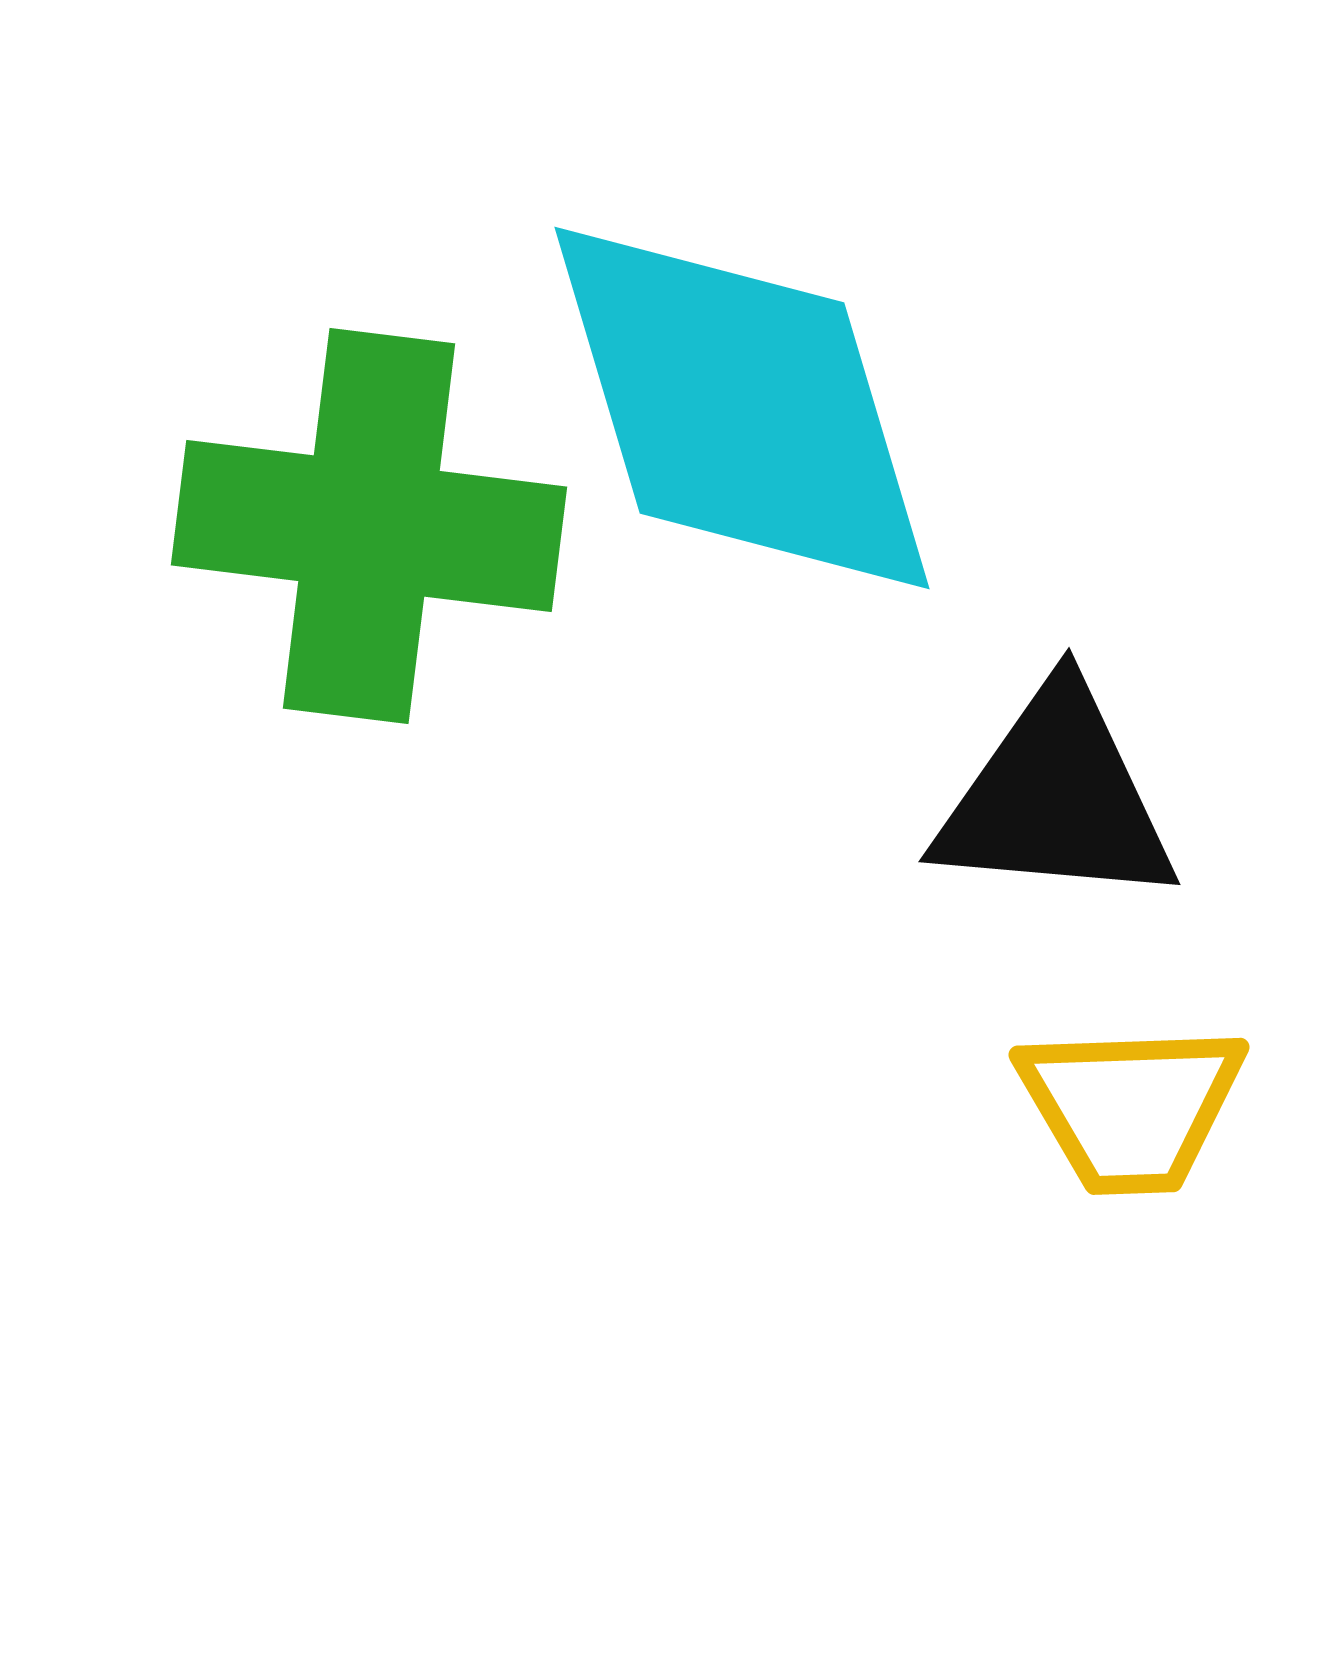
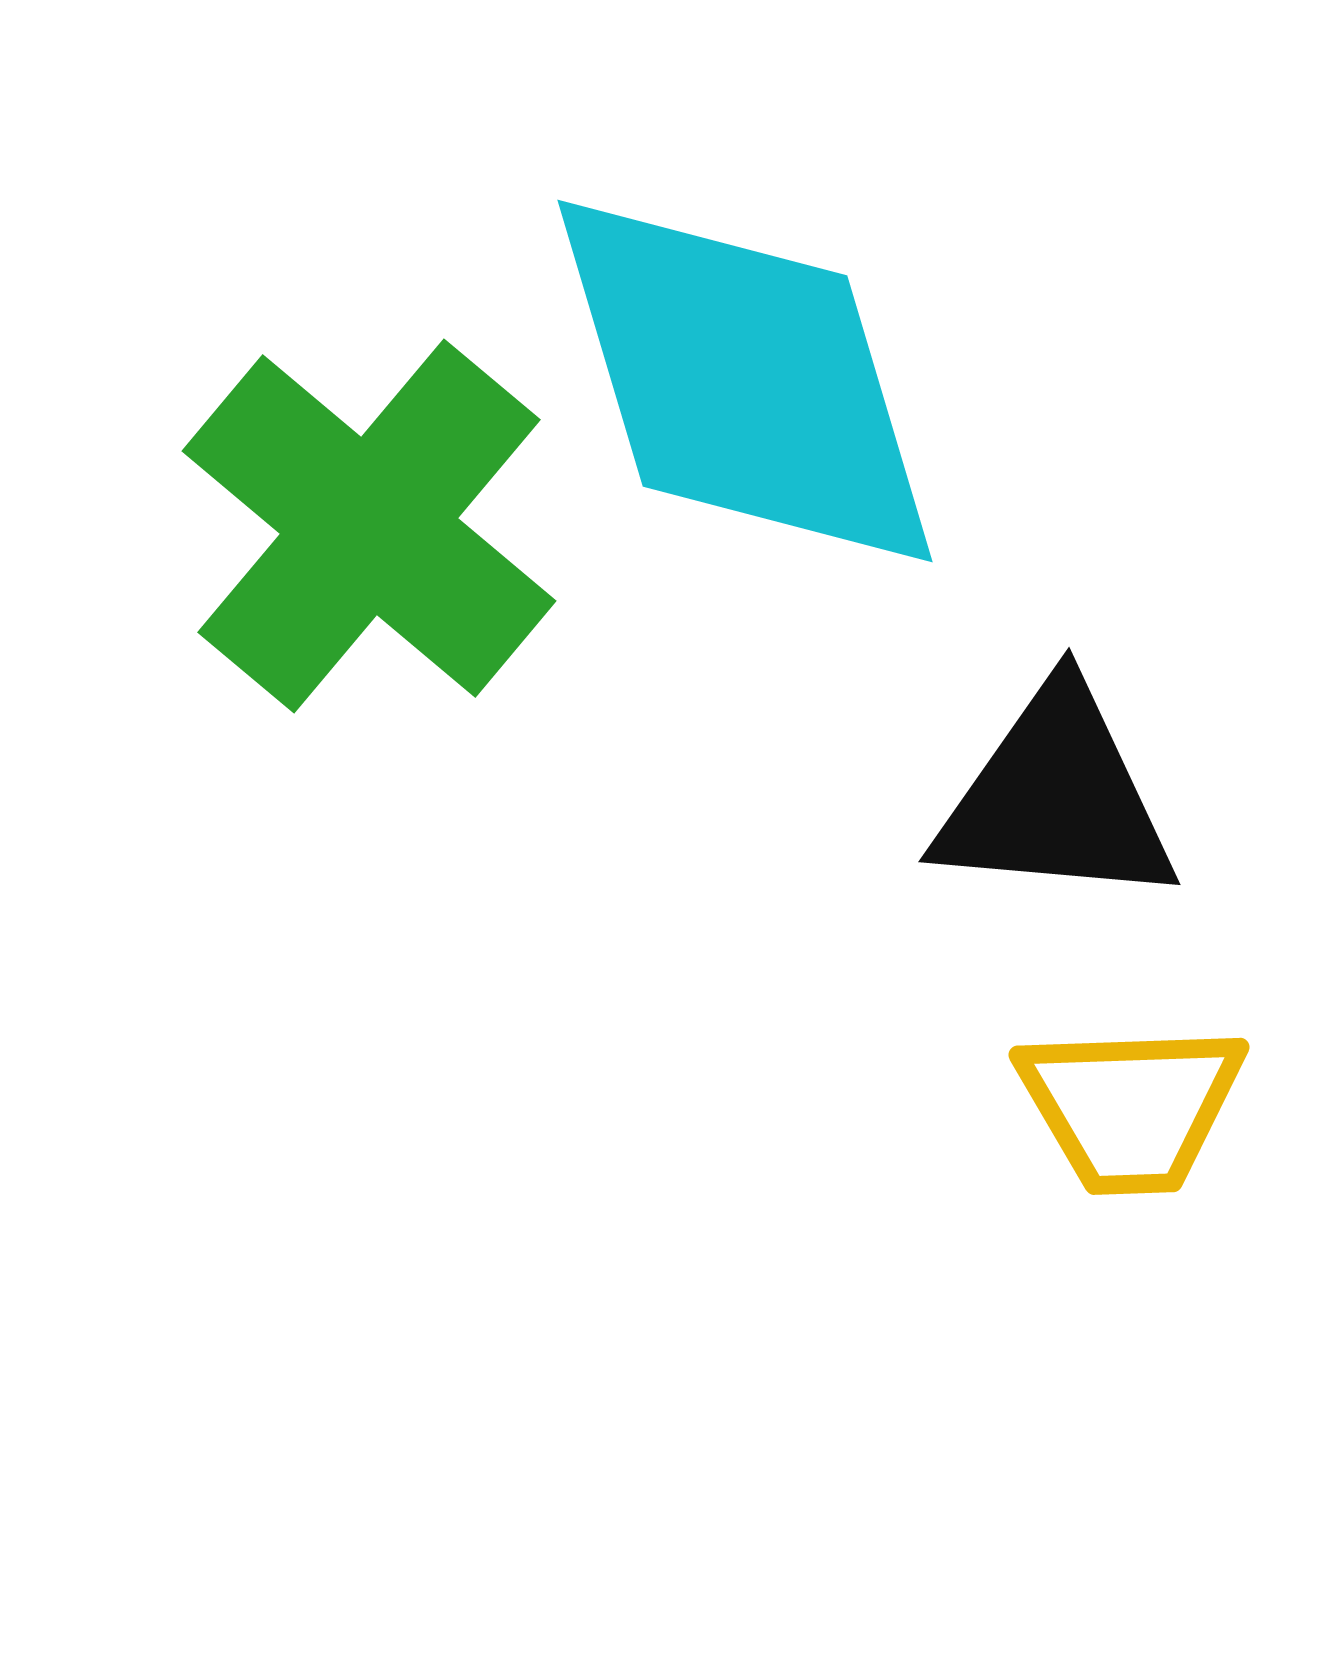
cyan diamond: moved 3 px right, 27 px up
green cross: rotated 33 degrees clockwise
